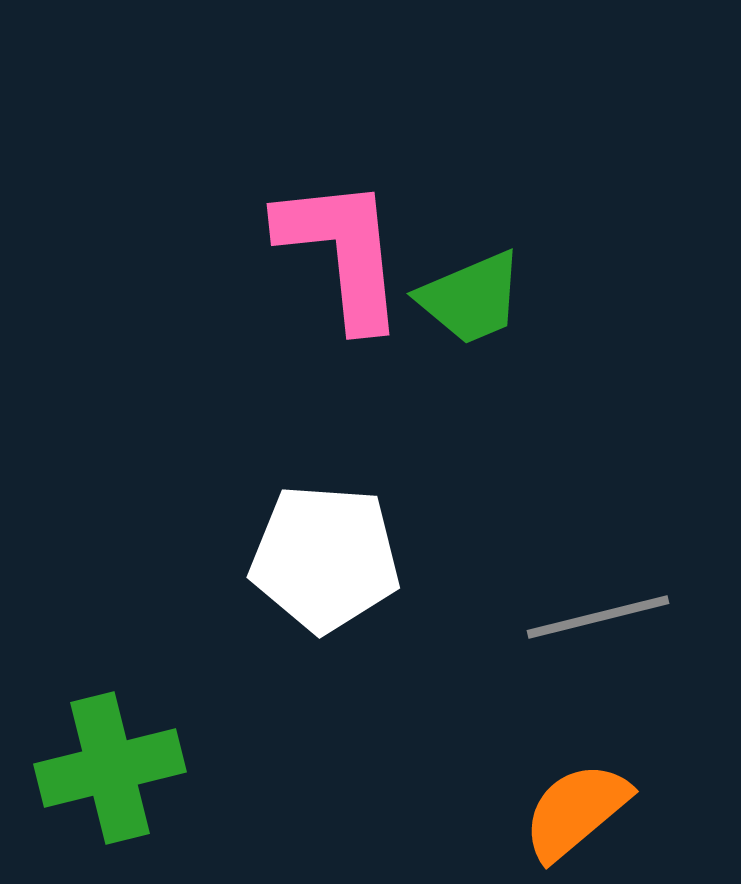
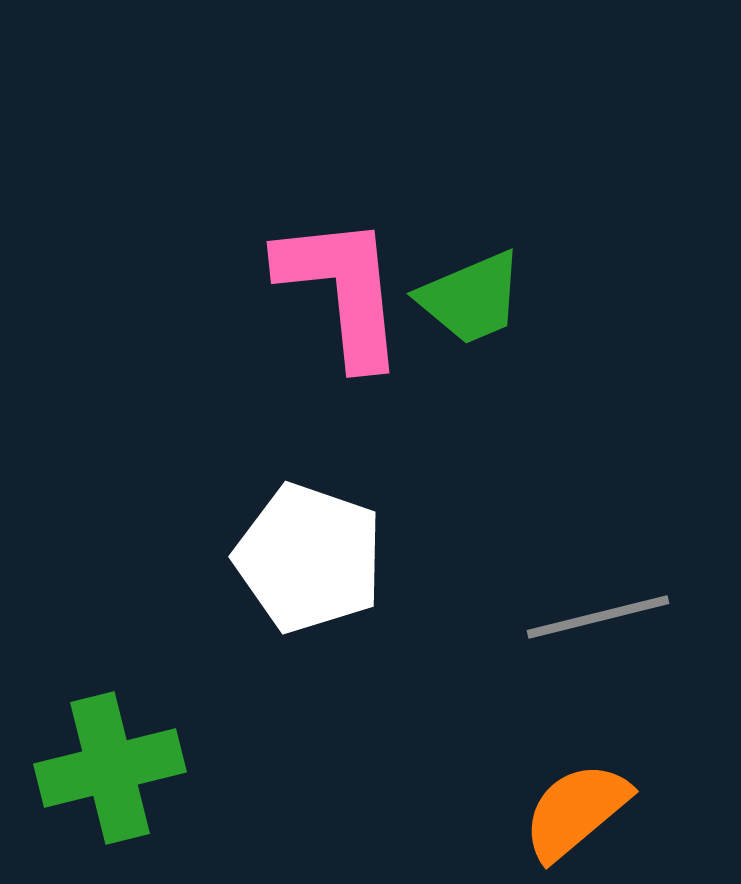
pink L-shape: moved 38 px down
white pentagon: moved 16 px left; rotated 15 degrees clockwise
